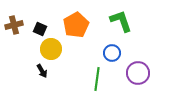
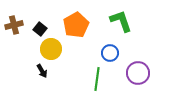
black square: rotated 16 degrees clockwise
blue circle: moved 2 px left
